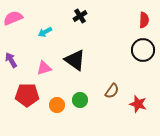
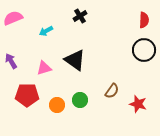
cyan arrow: moved 1 px right, 1 px up
black circle: moved 1 px right
purple arrow: moved 1 px down
